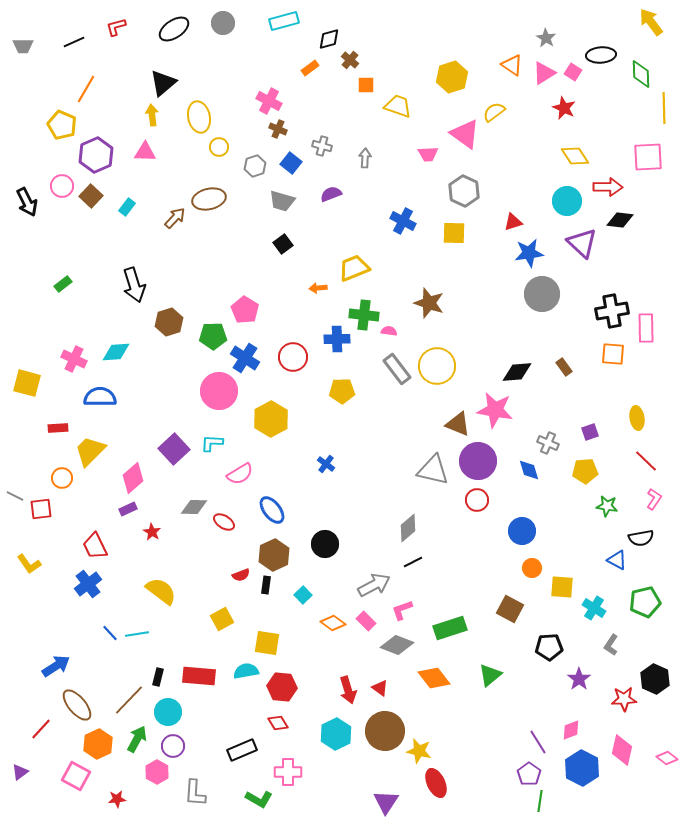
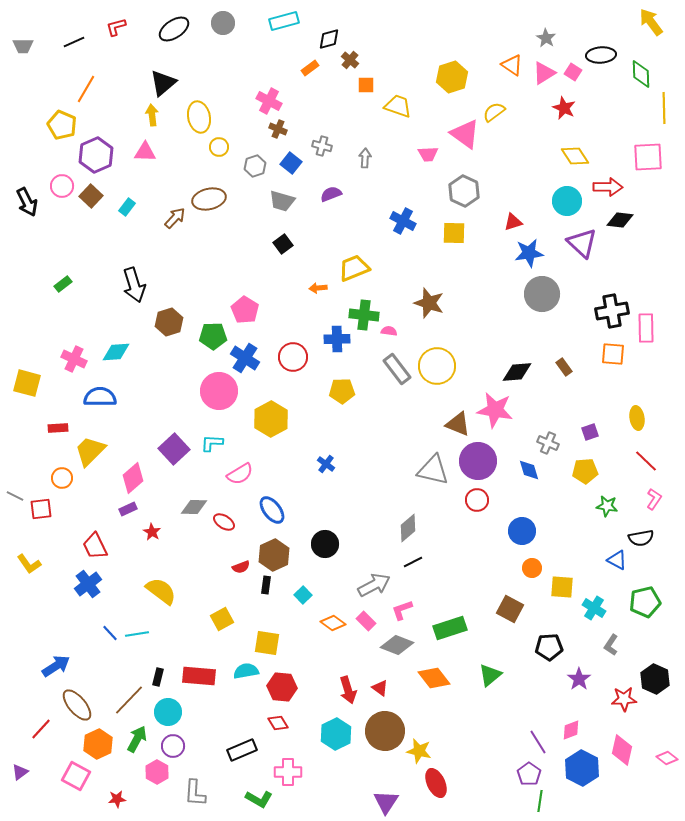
red semicircle at (241, 575): moved 8 px up
